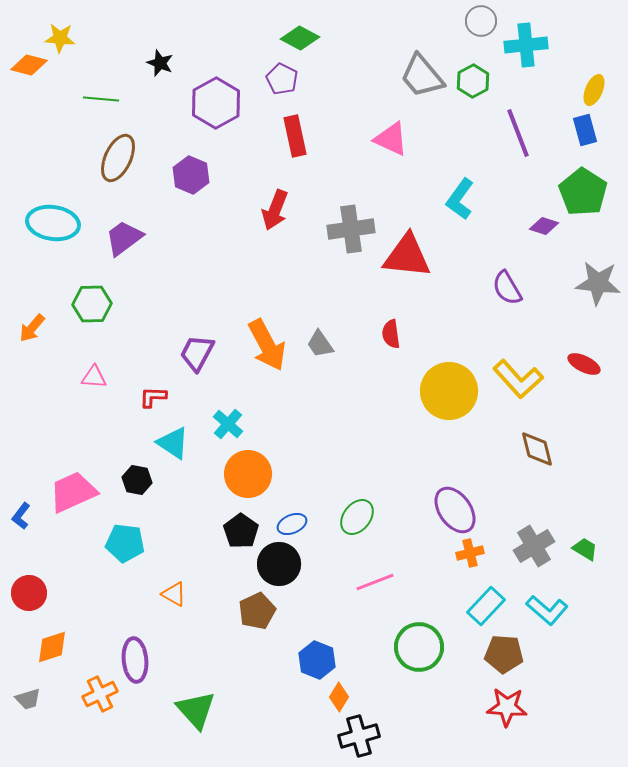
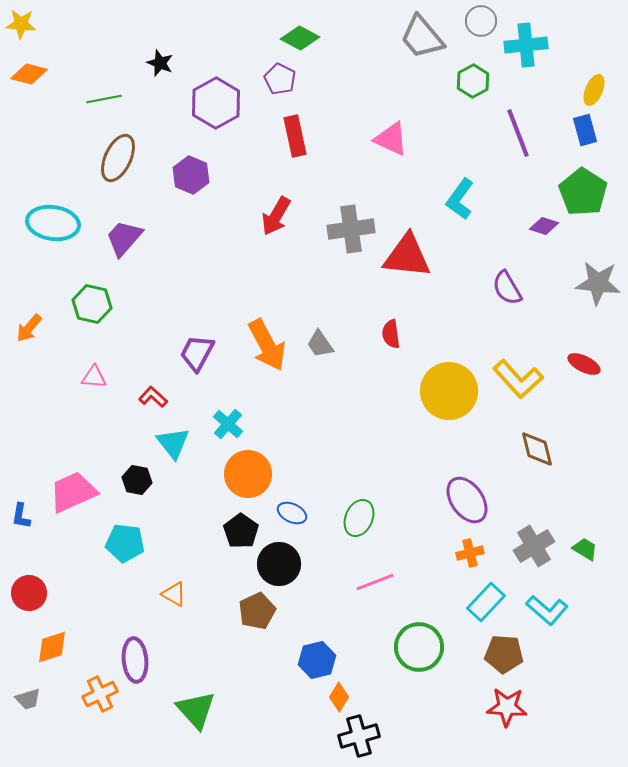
yellow star at (60, 38): moved 39 px left, 14 px up
orange diamond at (29, 65): moved 9 px down
gray trapezoid at (422, 76): moved 39 px up
purple pentagon at (282, 79): moved 2 px left
green line at (101, 99): moved 3 px right; rotated 16 degrees counterclockwise
red arrow at (275, 210): moved 1 px right, 6 px down; rotated 9 degrees clockwise
purple trapezoid at (124, 238): rotated 12 degrees counterclockwise
green hexagon at (92, 304): rotated 15 degrees clockwise
orange arrow at (32, 328): moved 3 px left
red L-shape at (153, 397): rotated 40 degrees clockwise
cyan triangle at (173, 443): rotated 18 degrees clockwise
purple ellipse at (455, 510): moved 12 px right, 10 px up
blue L-shape at (21, 516): rotated 28 degrees counterclockwise
green ellipse at (357, 517): moved 2 px right, 1 px down; rotated 15 degrees counterclockwise
blue ellipse at (292, 524): moved 11 px up; rotated 48 degrees clockwise
cyan rectangle at (486, 606): moved 4 px up
blue hexagon at (317, 660): rotated 24 degrees clockwise
